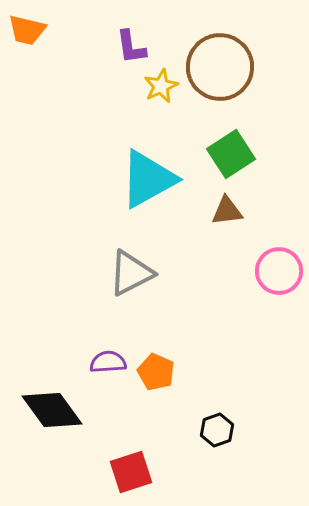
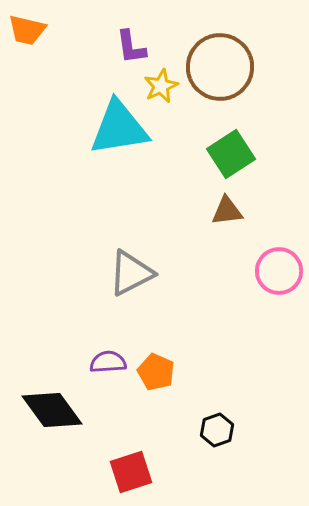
cyan triangle: moved 29 px left, 51 px up; rotated 20 degrees clockwise
